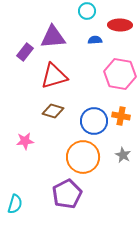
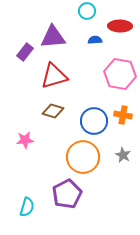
red ellipse: moved 1 px down
orange cross: moved 2 px right, 1 px up
pink star: moved 1 px up
cyan semicircle: moved 12 px right, 3 px down
